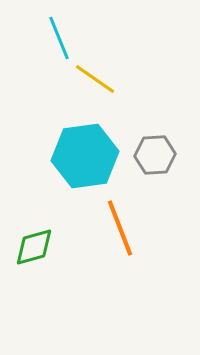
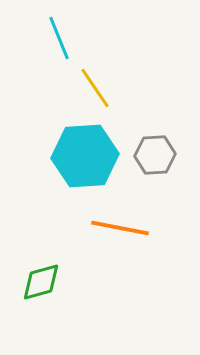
yellow line: moved 9 px down; rotated 21 degrees clockwise
cyan hexagon: rotated 4 degrees clockwise
orange line: rotated 58 degrees counterclockwise
green diamond: moved 7 px right, 35 px down
